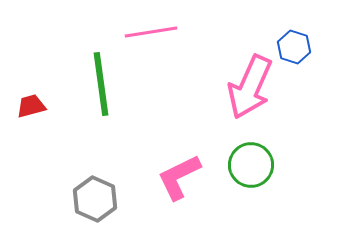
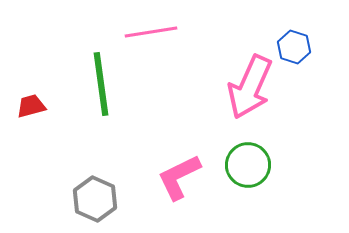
green circle: moved 3 px left
